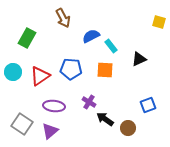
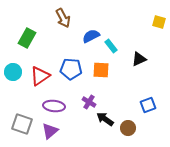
orange square: moved 4 px left
gray square: rotated 15 degrees counterclockwise
